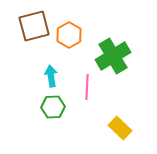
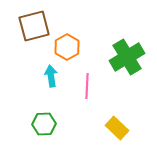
orange hexagon: moved 2 px left, 12 px down
green cross: moved 14 px right, 1 px down
pink line: moved 1 px up
green hexagon: moved 9 px left, 17 px down
yellow rectangle: moved 3 px left
